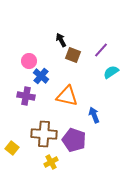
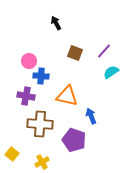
black arrow: moved 5 px left, 17 px up
purple line: moved 3 px right, 1 px down
brown square: moved 2 px right, 2 px up
blue cross: rotated 35 degrees counterclockwise
blue arrow: moved 3 px left, 1 px down
brown cross: moved 4 px left, 10 px up
yellow square: moved 6 px down
yellow cross: moved 9 px left
